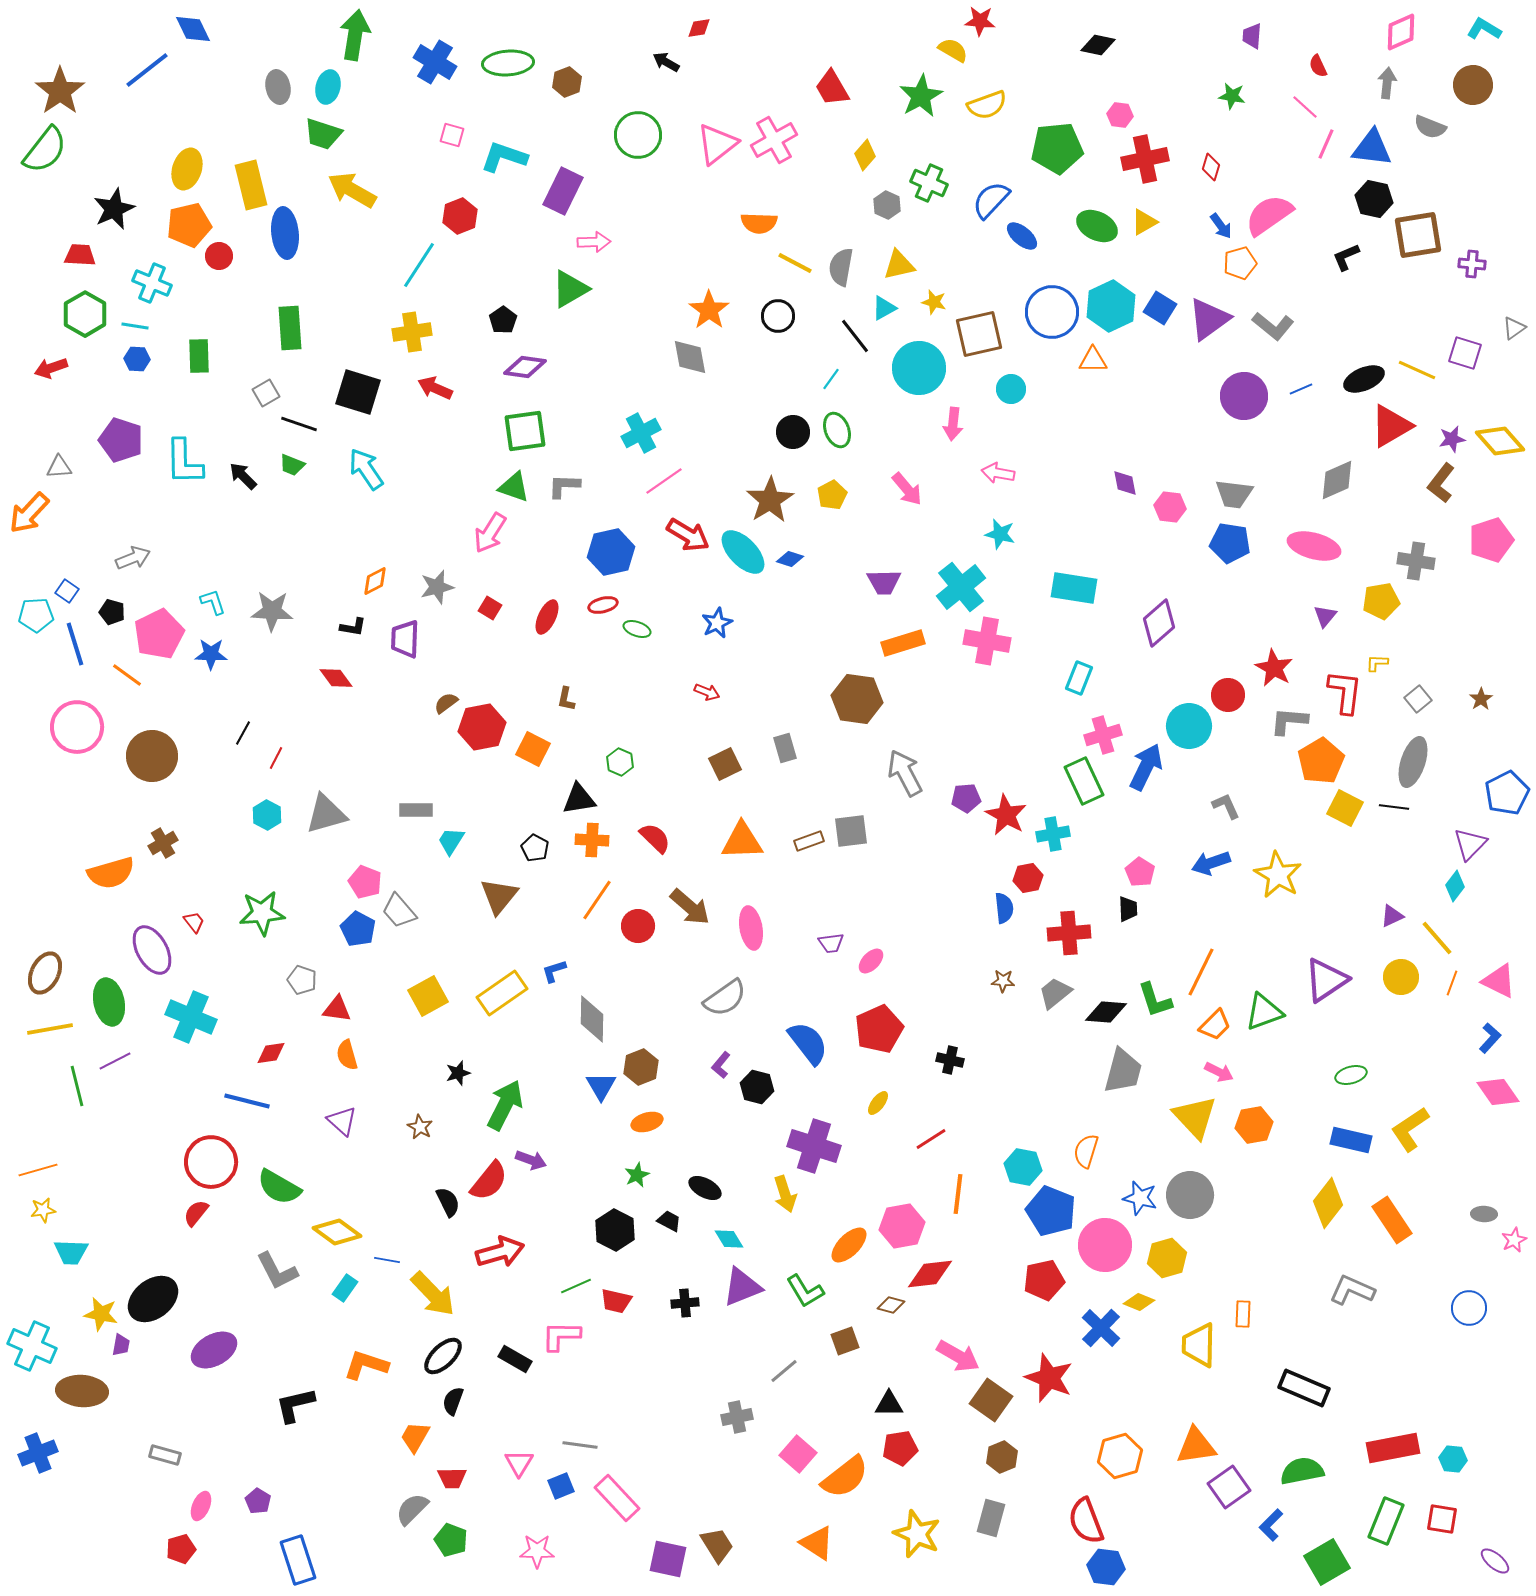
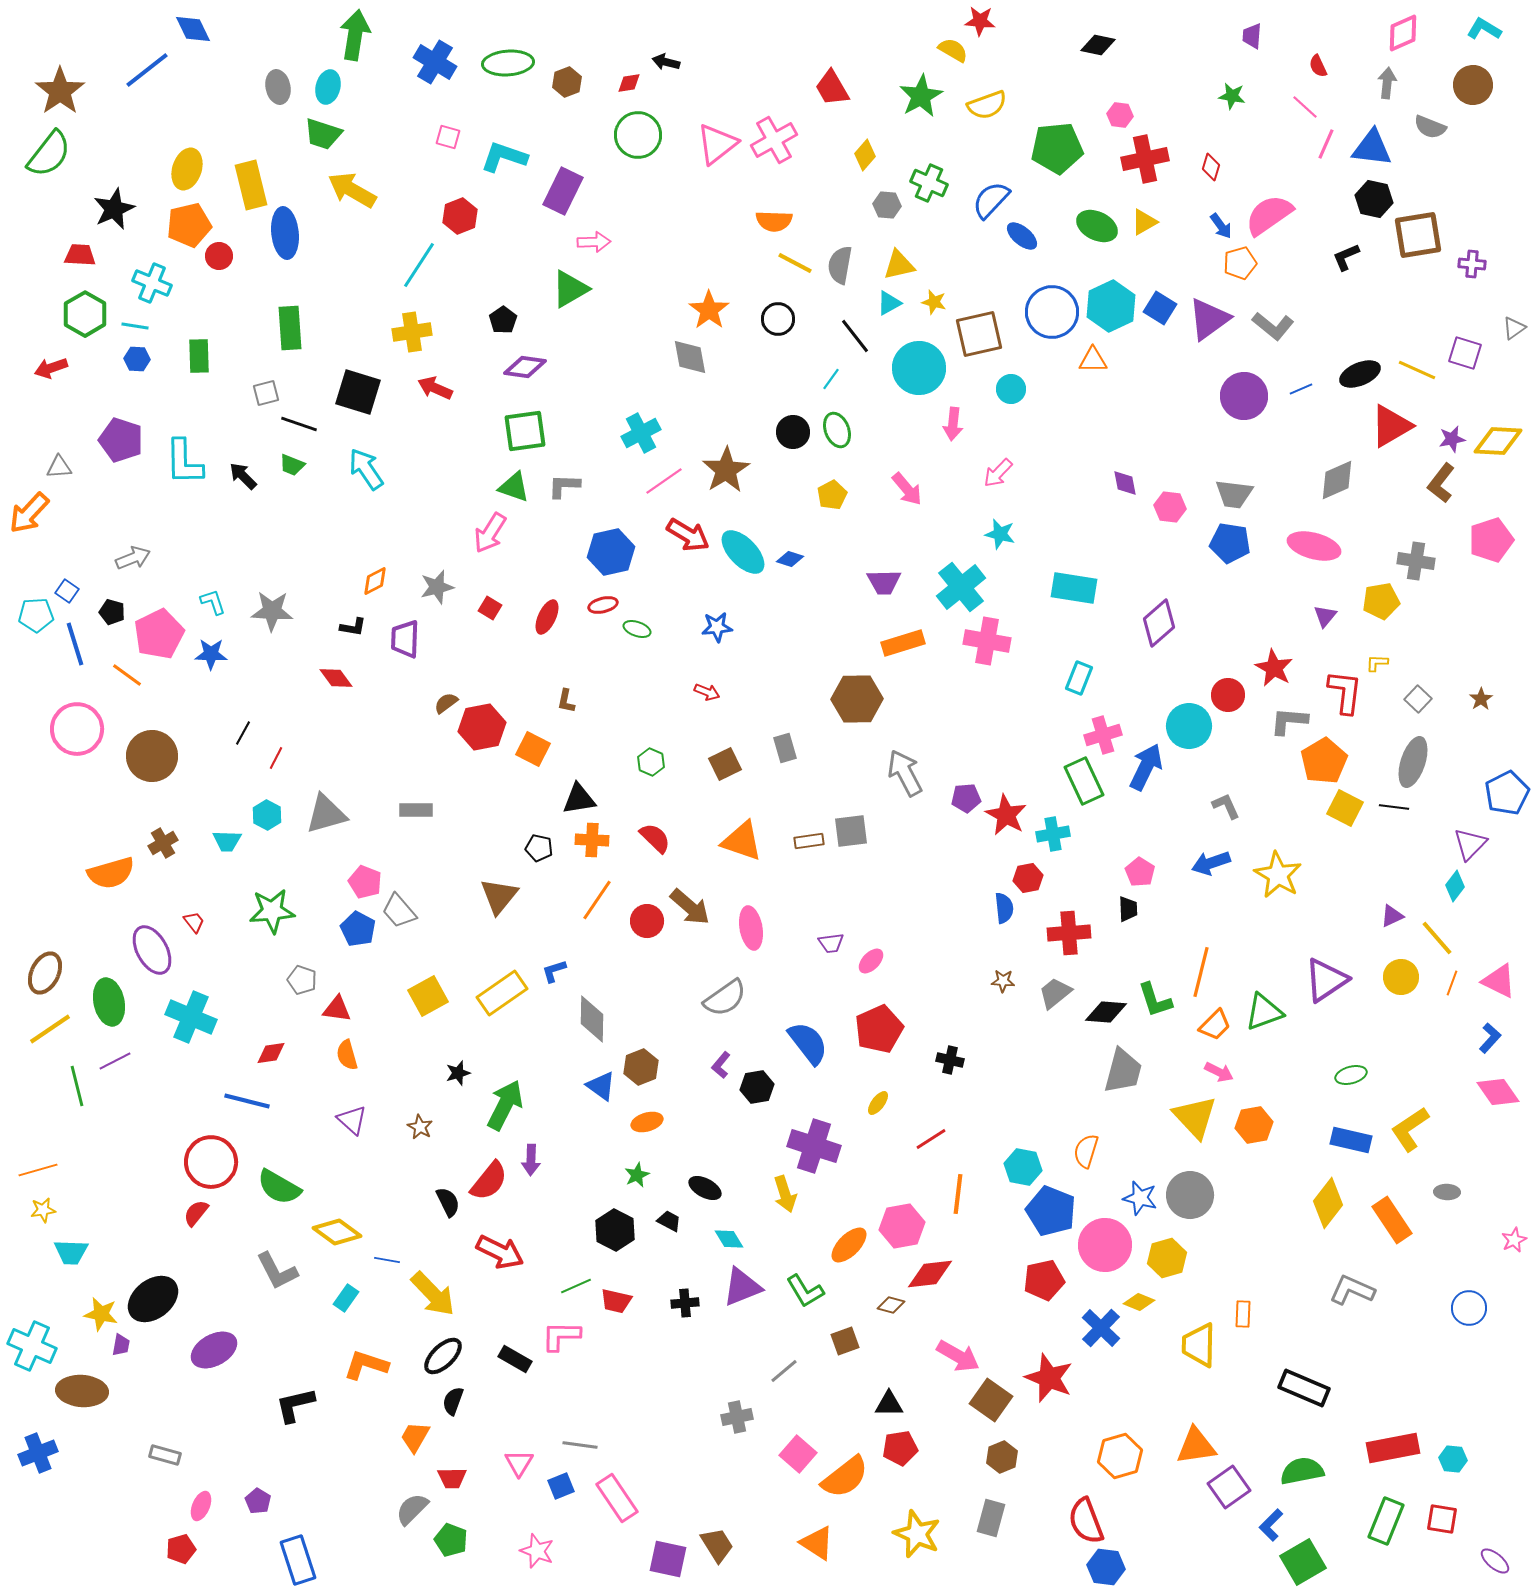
red diamond at (699, 28): moved 70 px left, 55 px down
pink diamond at (1401, 32): moved 2 px right, 1 px down
black arrow at (666, 62): rotated 16 degrees counterclockwise
pink square at (452, 135): moved 4 px left, 2 px down
green semicircle at (45, 150): moved 4 px right, 4 px down
gray hexagon at (887, 205): rotated 20 degrees counterclockwise
orange semicircle at (759, 223): moved 15 px right, 2 px up
gray semicircle at (841, 267): moved 1 px left, 2 px up
cyan triangle at (884, 308): moved 5 px right, 5 px up
black circle at (778, 316): moved 3 px down
black ellipse at (1364, 379): moved 4 px left, 5 px up
gray square at (266, 393): rotated 16 degrees clockwise
yellow diamond at (1500, 441): moved 2 px left; rotated 45 degrees counterclockwise
pink arrow at (998, 473): rotated 56 degrees counterclockwise
brown star at (770, 500): moved 44 px left, 30 px up
blue star at (717, 623): moved 4 px down; rotated 20 degrees clockwise
brown L-shape at (566, 699): moved 2 px down
brown hexagon at (857, 699): rotated 9 degrees counterclockwise
gray square at (1418, 699): rotated 8 degrees counterclockwise
pink circle at (77, 727): moved 2 px down
orange pentagon at (1321, 761): moved 3 px right
green hexagon at (620, 762): moved 31 px right
cyan trapezoid at (451, 841): moved 224 px left; rotated 120 degrees counterclockwise
orange triangle at (742, 841): rotated 21 degrees clockwise
brown rectangle at (809, 841): rotated 12 degrees clockwise
black pentagon at (535, 848): moved 4 px right; rotated 16 degrees counterclockwise
green star at (262, 913): moved 10 px right, 2 px up
red circle at (638, 926): moved 9 px right, 5 px up
orange line at (1201, 972): rotated 12 degrees counterclockwise
yellow line at (50, 1029): rotated 24 degrees counterclockwise
blue triangle at (601, 1086): rotated 24 degrees counterclockwise
black hexagon at (757, 1087): rotated 24 degrees counterclockwise
purple triangle at (342, 1121): moved 10 px right, 1 px up
purple arrow at (531, 1160): rotated 72 degrees clockwise
gray ellipse at (1484, 1214): moved 37 px left, 22 px up
red arrow at (500, 1252): rotated 42 degrees clockwise
cyan rectangle at (345, 1288): moved 1 px right, 10 px down
pink rectangle at (617, 1498): rotated 9 degrees clockwise
pink star at (537, 1551): rotated 20 degrees clockwise
green square at (1327, 1562): moved 24 px left
